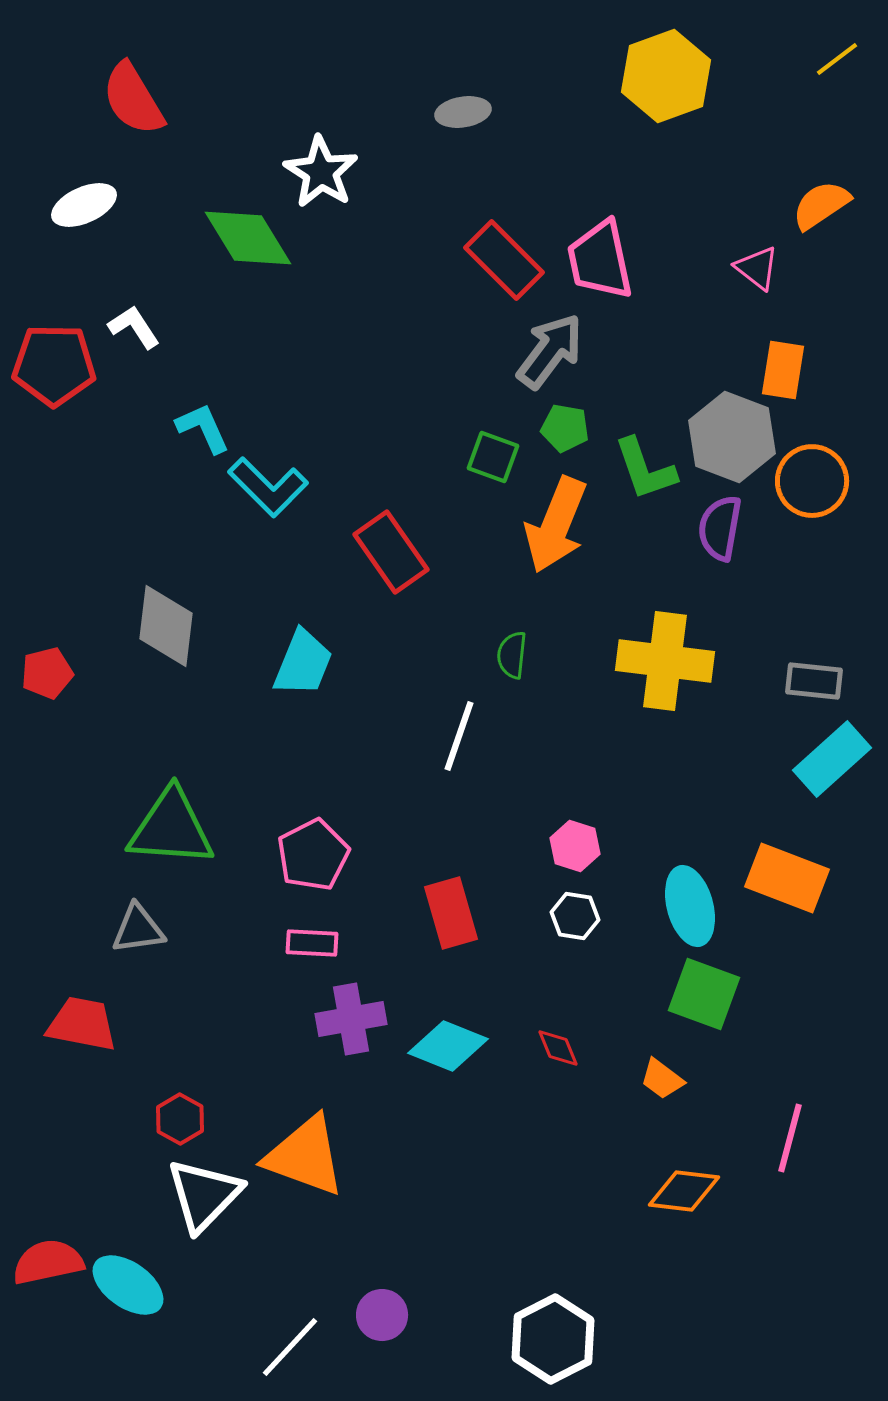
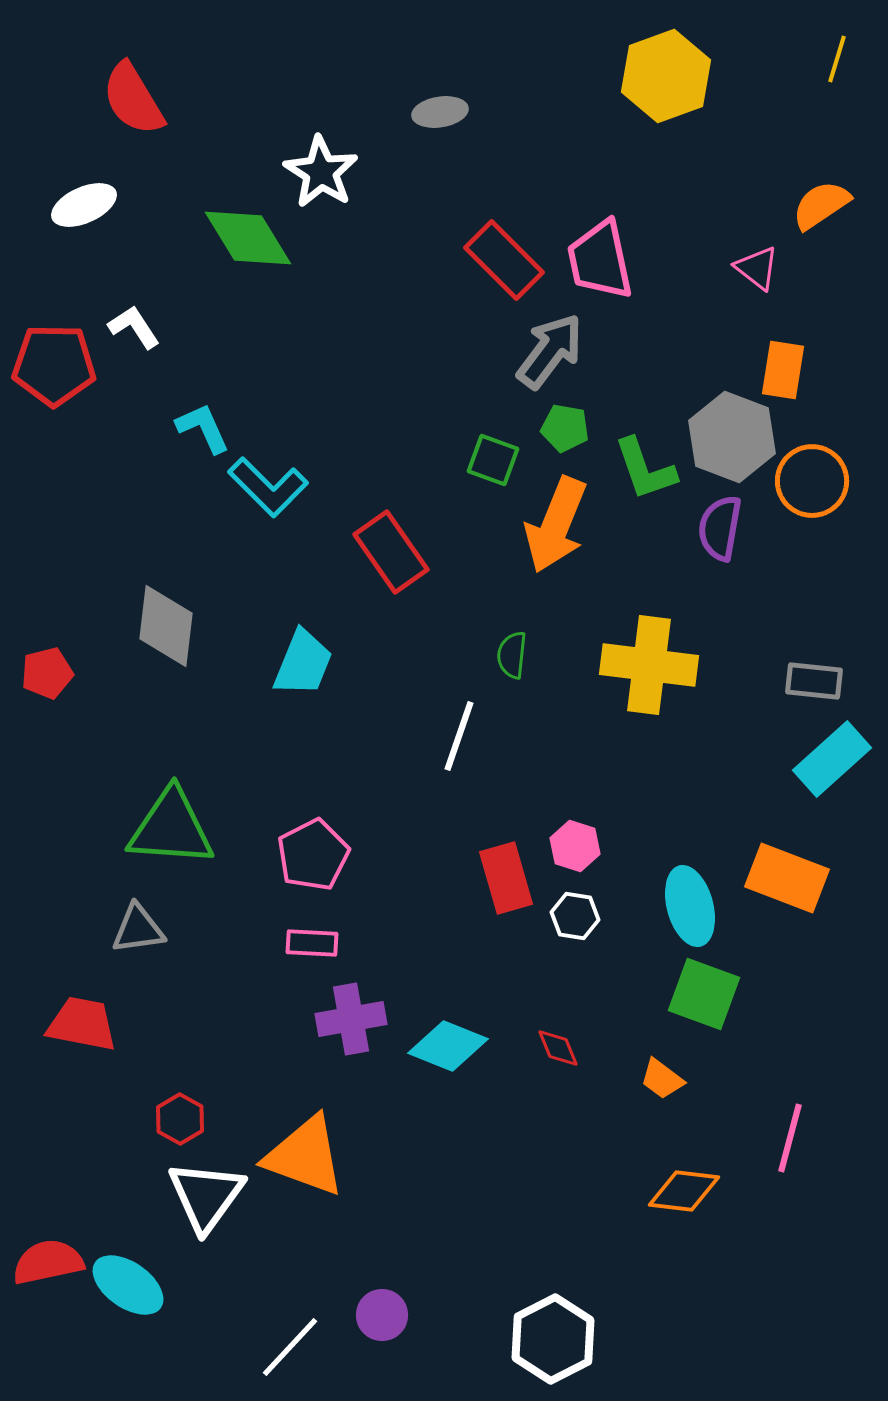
yellow line at (837, 59): rotated 36 degrees counterclockwise
gray ellipse at (463, 112): moved 23 px left
green square at (493, 457): moved 3 px down
yellow cross at (665, 661): moved 16 px left, 4 px down
red rectangle at (451, 913): moved 55 px right, 35 px up
white triangle at (204, 1195): moved 2 px right, 1 px down; rotated 8 degrees counterclockwise
